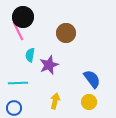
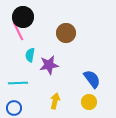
purple star: rotated 12 degrees clockwise
